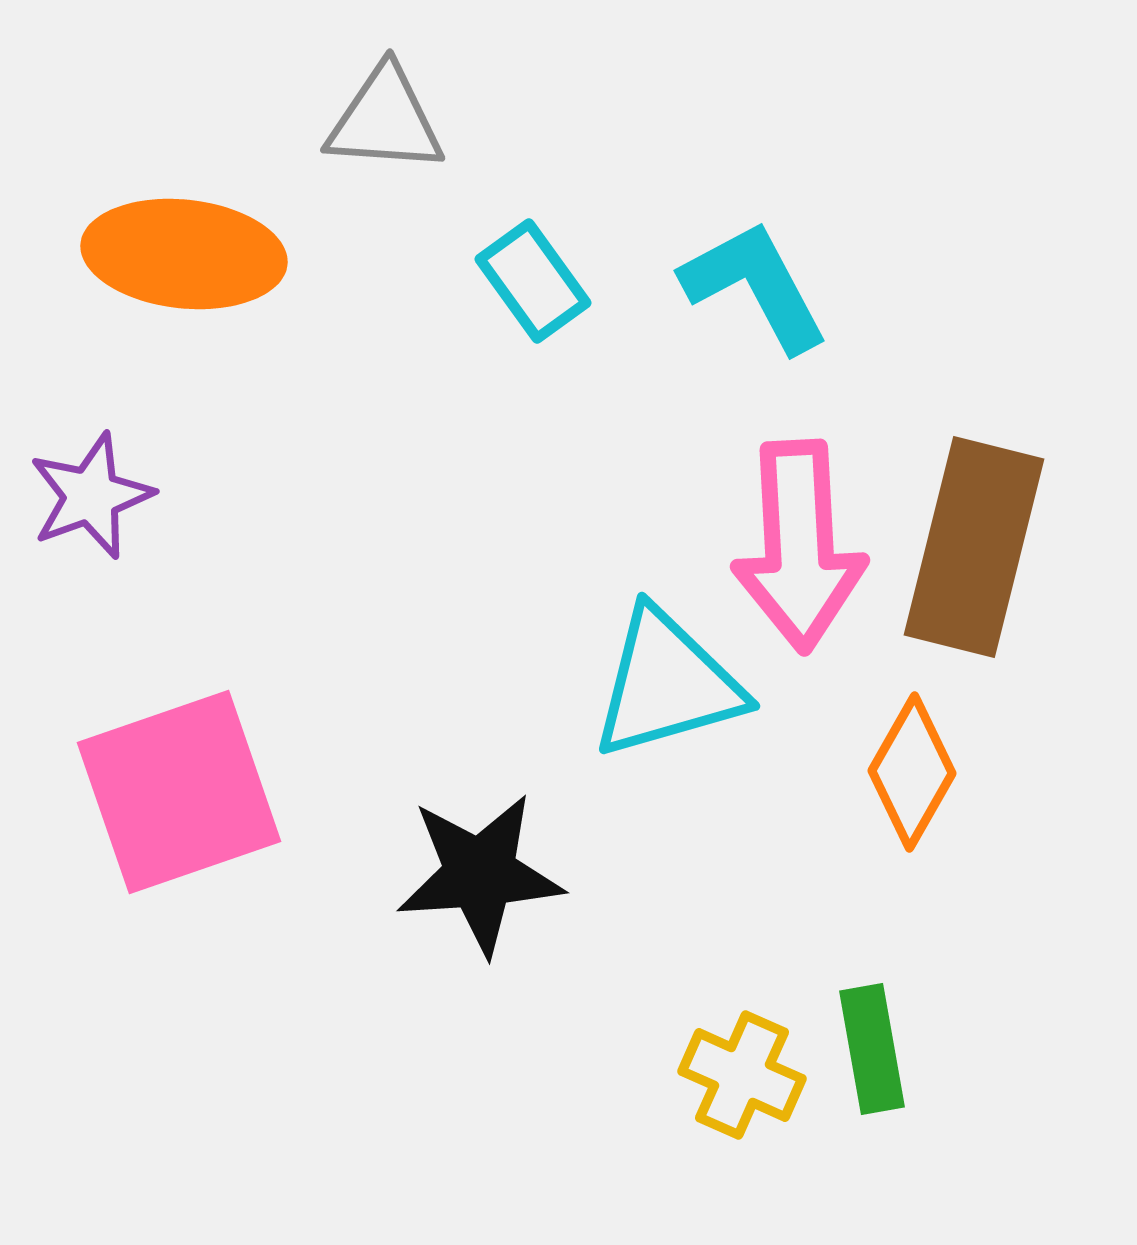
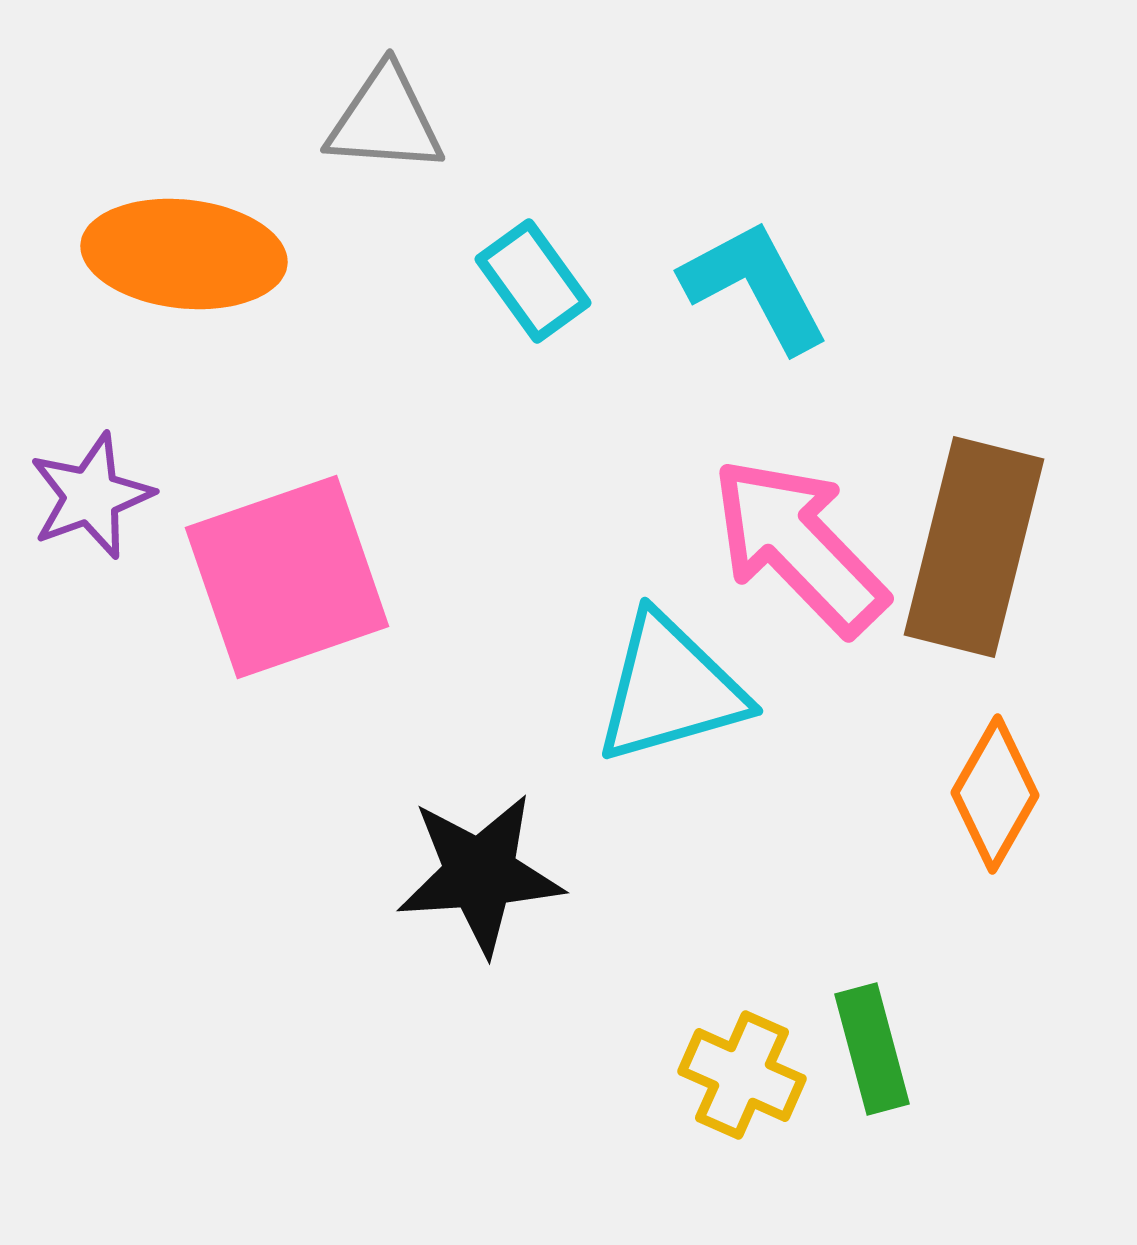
pink arrow: rotated 139 degrees clockwise
cyan triangle: moved 3 px right, 5 px down
orange diamond: moved 83 px right, 22 px down
pink square: moved 108 px right, 215 px up
green rectangle: rotated 5 degrees counterclockwise
